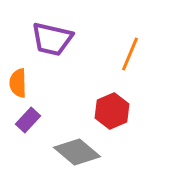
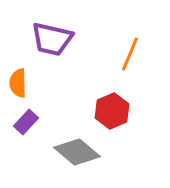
purple rectangle: moved 2 px left, 2 px down
